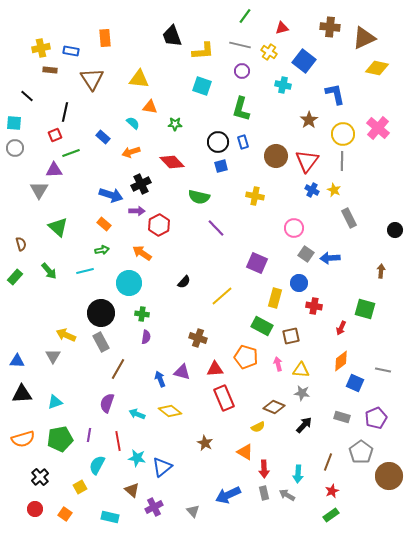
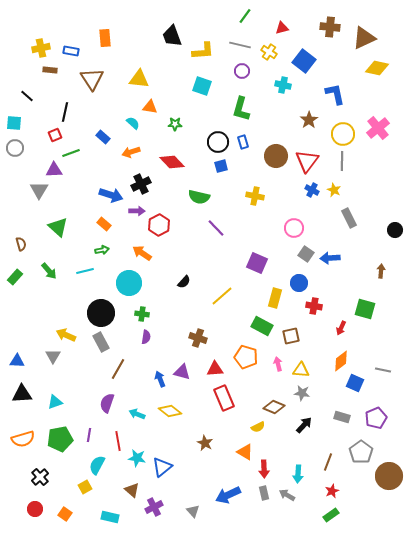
pink cross at (378, 128): rotated 10 degrees clockwise
yellow square at (80, 487): moved 5 px right
